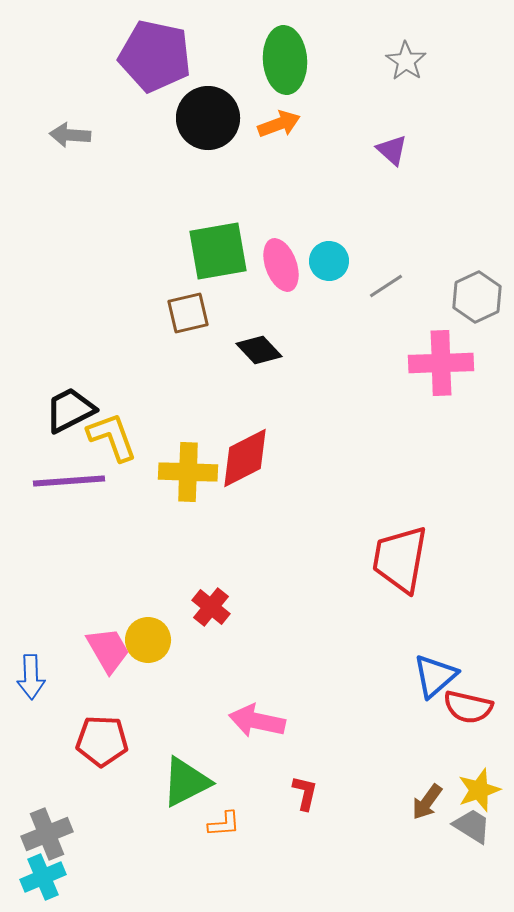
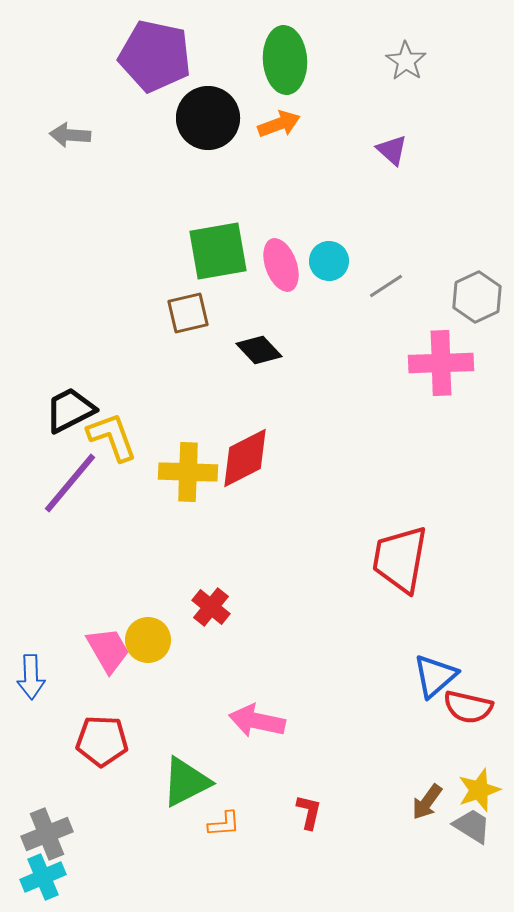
purple line: moved 1 px right, 2 px down; rotated 46 degrees counterclockwise
red L-shape: moved 4 px right, 19 px down
